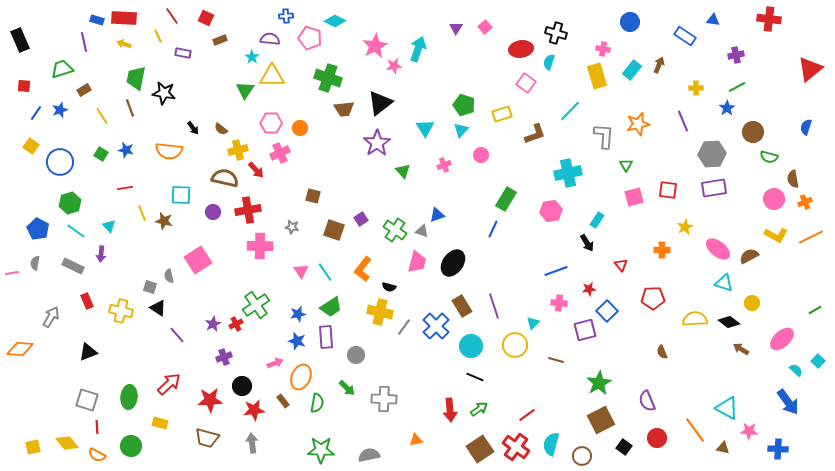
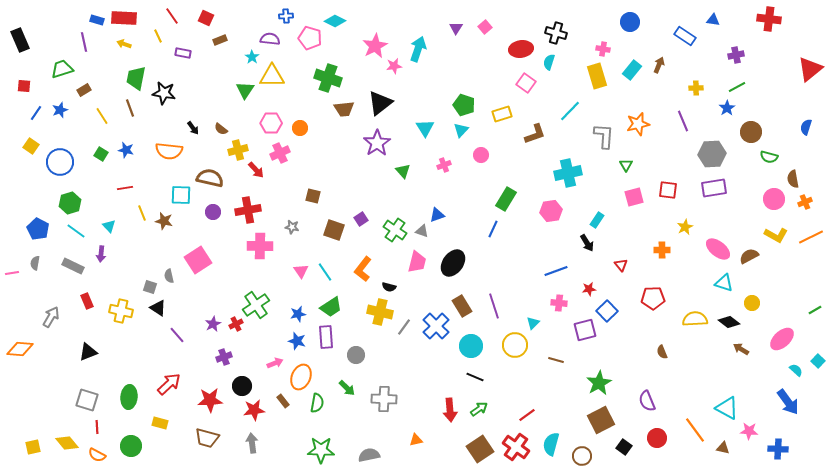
brown circle at (753, 132): moved 2 px left
brown semicircle at (225, 178): moved 15 px left
